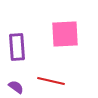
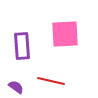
purple rectangle: moved 5 px right, 1 px up
